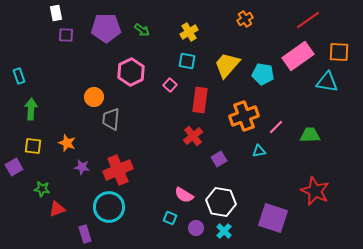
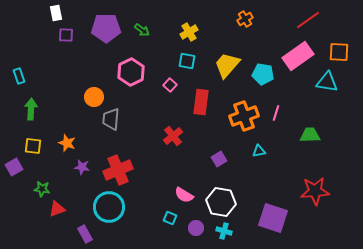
red rectangle at (200, 100): moved 1 px right, 2 px down
pink line at (276, 127): moved 14 px up; rotated 28 degrees counterclockwise
red cross at (193, 136): moved 20 px left
red star at (315, 191): rotated 28 degrees counterclockwise
cyan cross at (224, 231): rotated 28 degrees counterclockwise
purple rectangle at (85, 234): rotated 12 degrees counterclockwise
